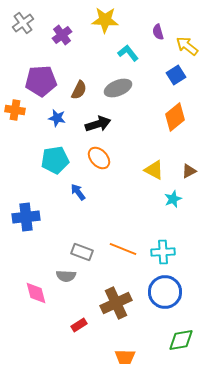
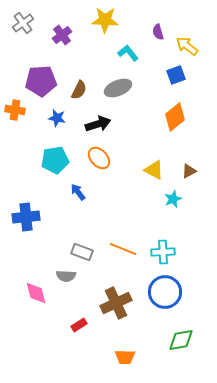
blue square: rotated 12 degrees clockwise
